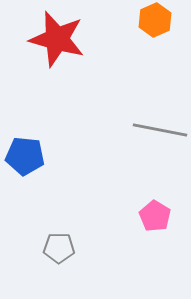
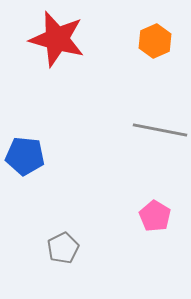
orange hexagon: moved 21 px down
gray pentagon: moved 4 px right; rotated 28 degrees counterclockwise
